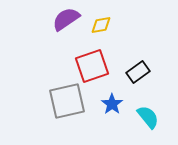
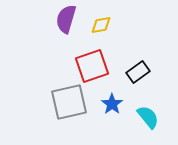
purple semicircle: rotated 40 degrees counterclockwise
gray square: moved 2 px right, 1 px down
